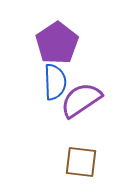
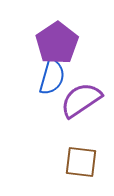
blue semicircle: moved 3 px left, 5 px up; rotated 18 degrees clockwise
